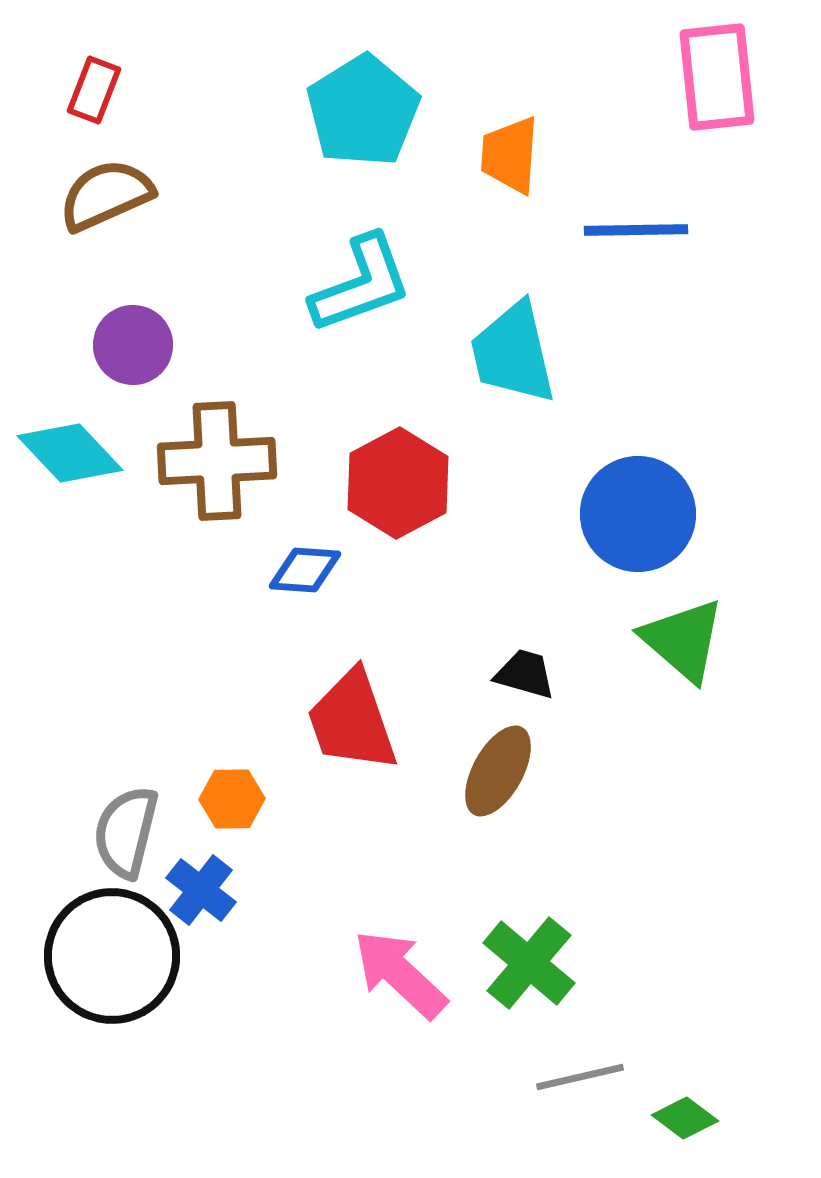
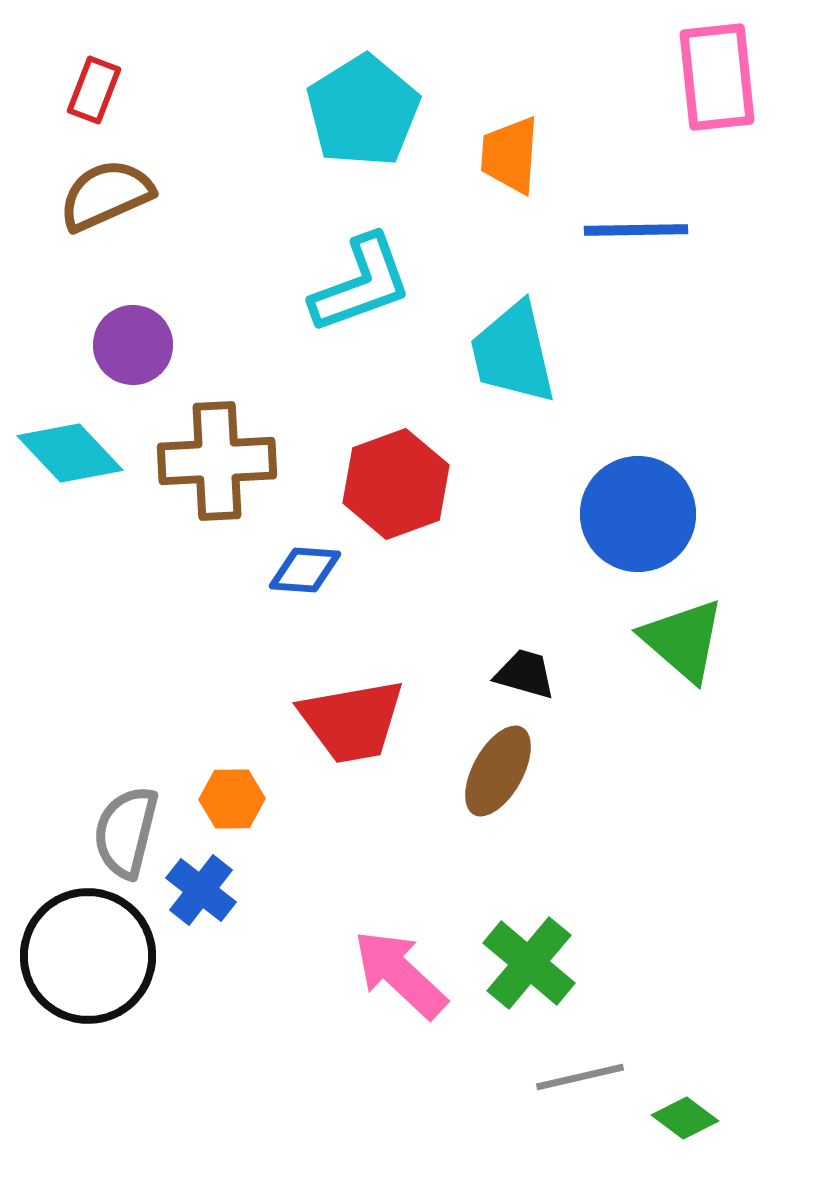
red hexagon: moved 2 px left, 1 px down; rotated 8 degrees clockwise
red trapezoid: rotated 81 degrees counterclockwise
black circle: moved 24 px left
